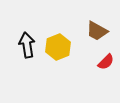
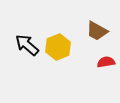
black arrow: rotated 40 degrees counterclockwise
red semicircle: rotated 144 degrees counterclockwise
